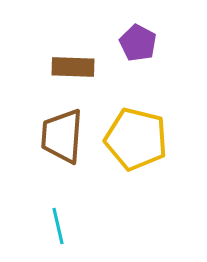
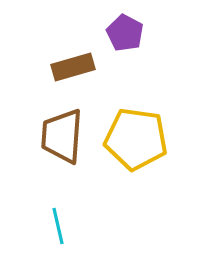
purple pentagon: moved 13 px left, 10 px up
brown rectangle: rotated 18 degrees counterclockwise
yellow pentagon: rotated 6 degrees counterclockwise
